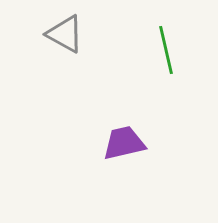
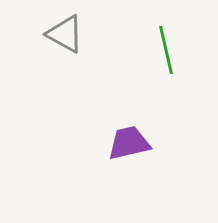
purple trapezoid: moved 5 px right
